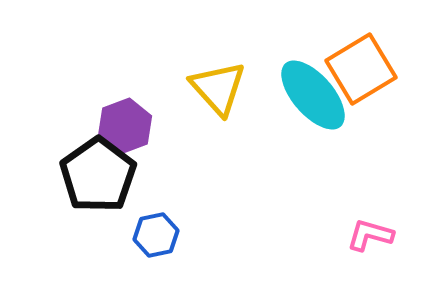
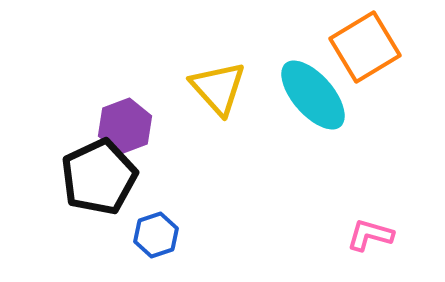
orange square: moved 4 px right, 22 px up
black pentagon: moved 1 px right, 2 px down; rotated 10 degrees clockwise
blue hexagon: rotated 6 degrees counterclockwise
